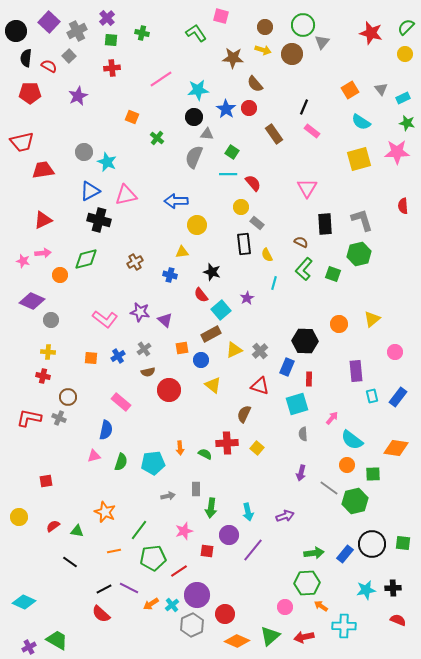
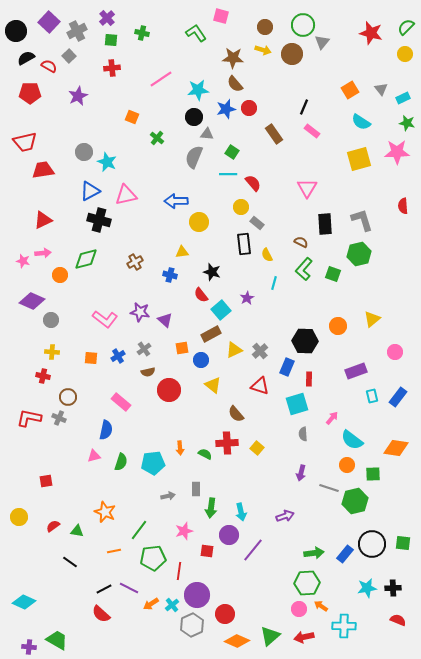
black semicircle at (26, 58): rotated 54 degrees clockwise
brown semicircle at (255, 84): moved 20 px left
blue star at (226, 109): rotated 24 degrees clockwise
red trapezoid at (22, 142): moved 3 px right
yellow circle at (197, 225): moved 2 px right, 3 px up
orange circle at (339, 324): moved 1 px left, 2 px down
yellow cross at (48, 352): moved 4 px right
purple rectangle at (356, 371): rotated 75 degrees clockwise
brown semicircle at (244, 414): moved 8 px left; rotated 66 degrees counterclockwise
gray line at (329, 488): rotated 18 degrees counterclockwise
cyan arrow at (248, 512): moved 7 px left
red line at (179, 571): rotated 48 degrees counterclockwise
cyan star at (366, 590): moved 1 px right, 2 px up
pink circle at (285, 607): moved 14 px right, 2 px down
purple cross at (29, 647): rotated 32 degrees clockwise
